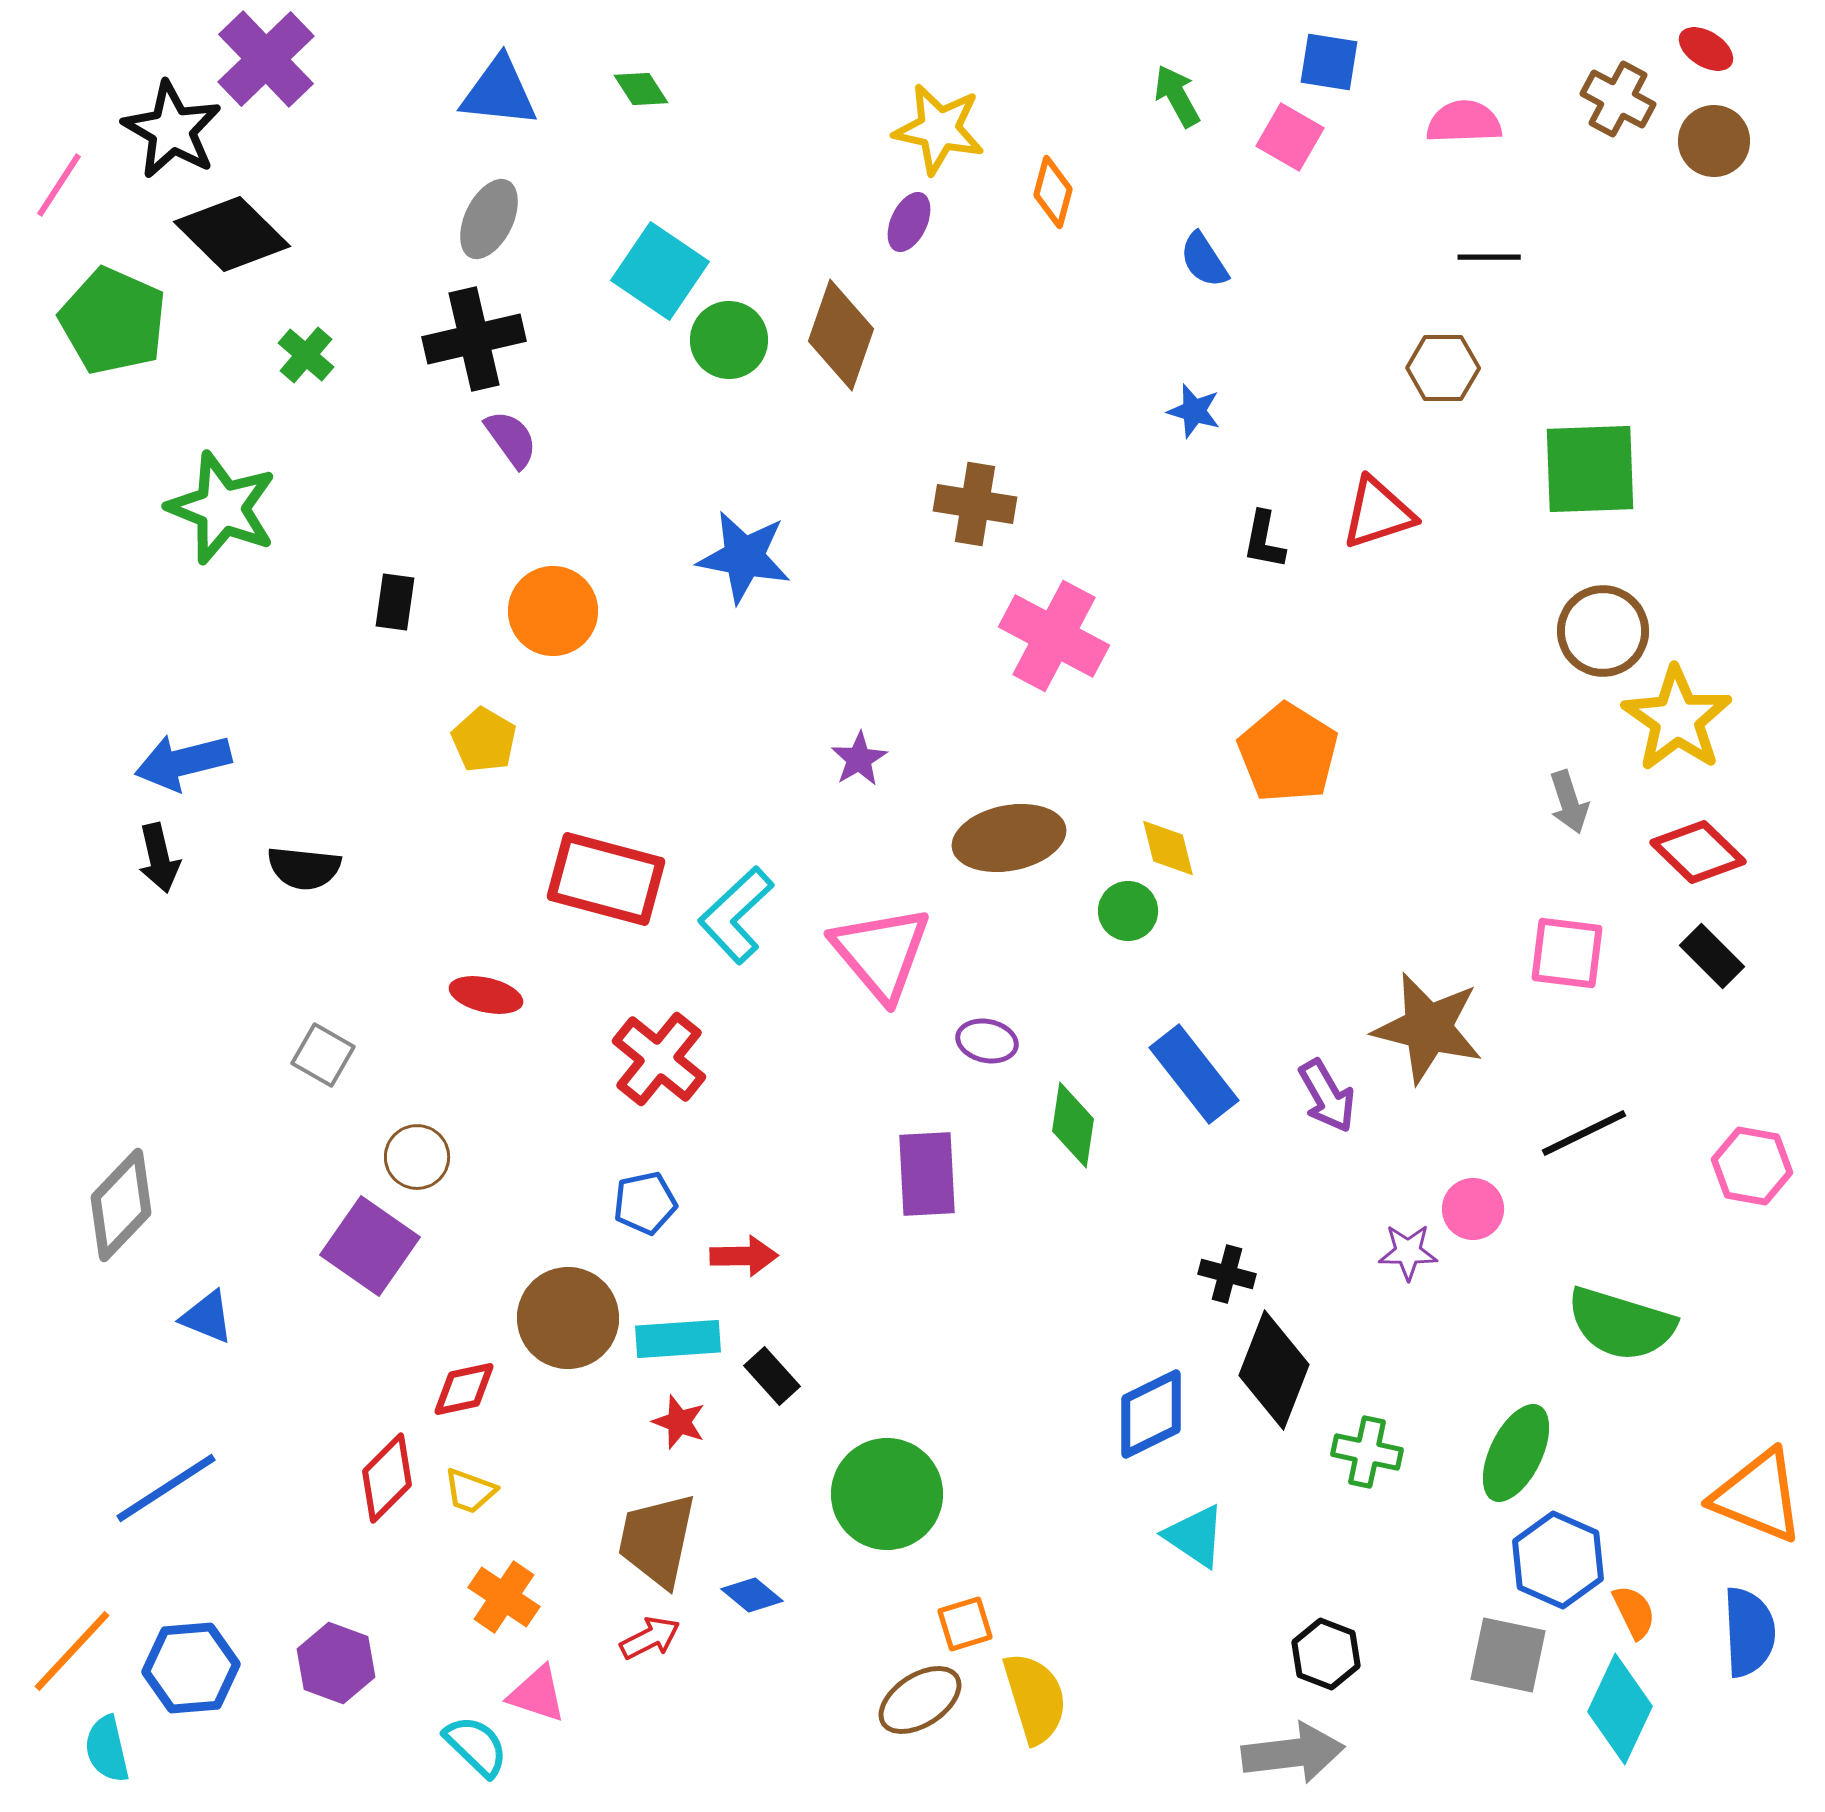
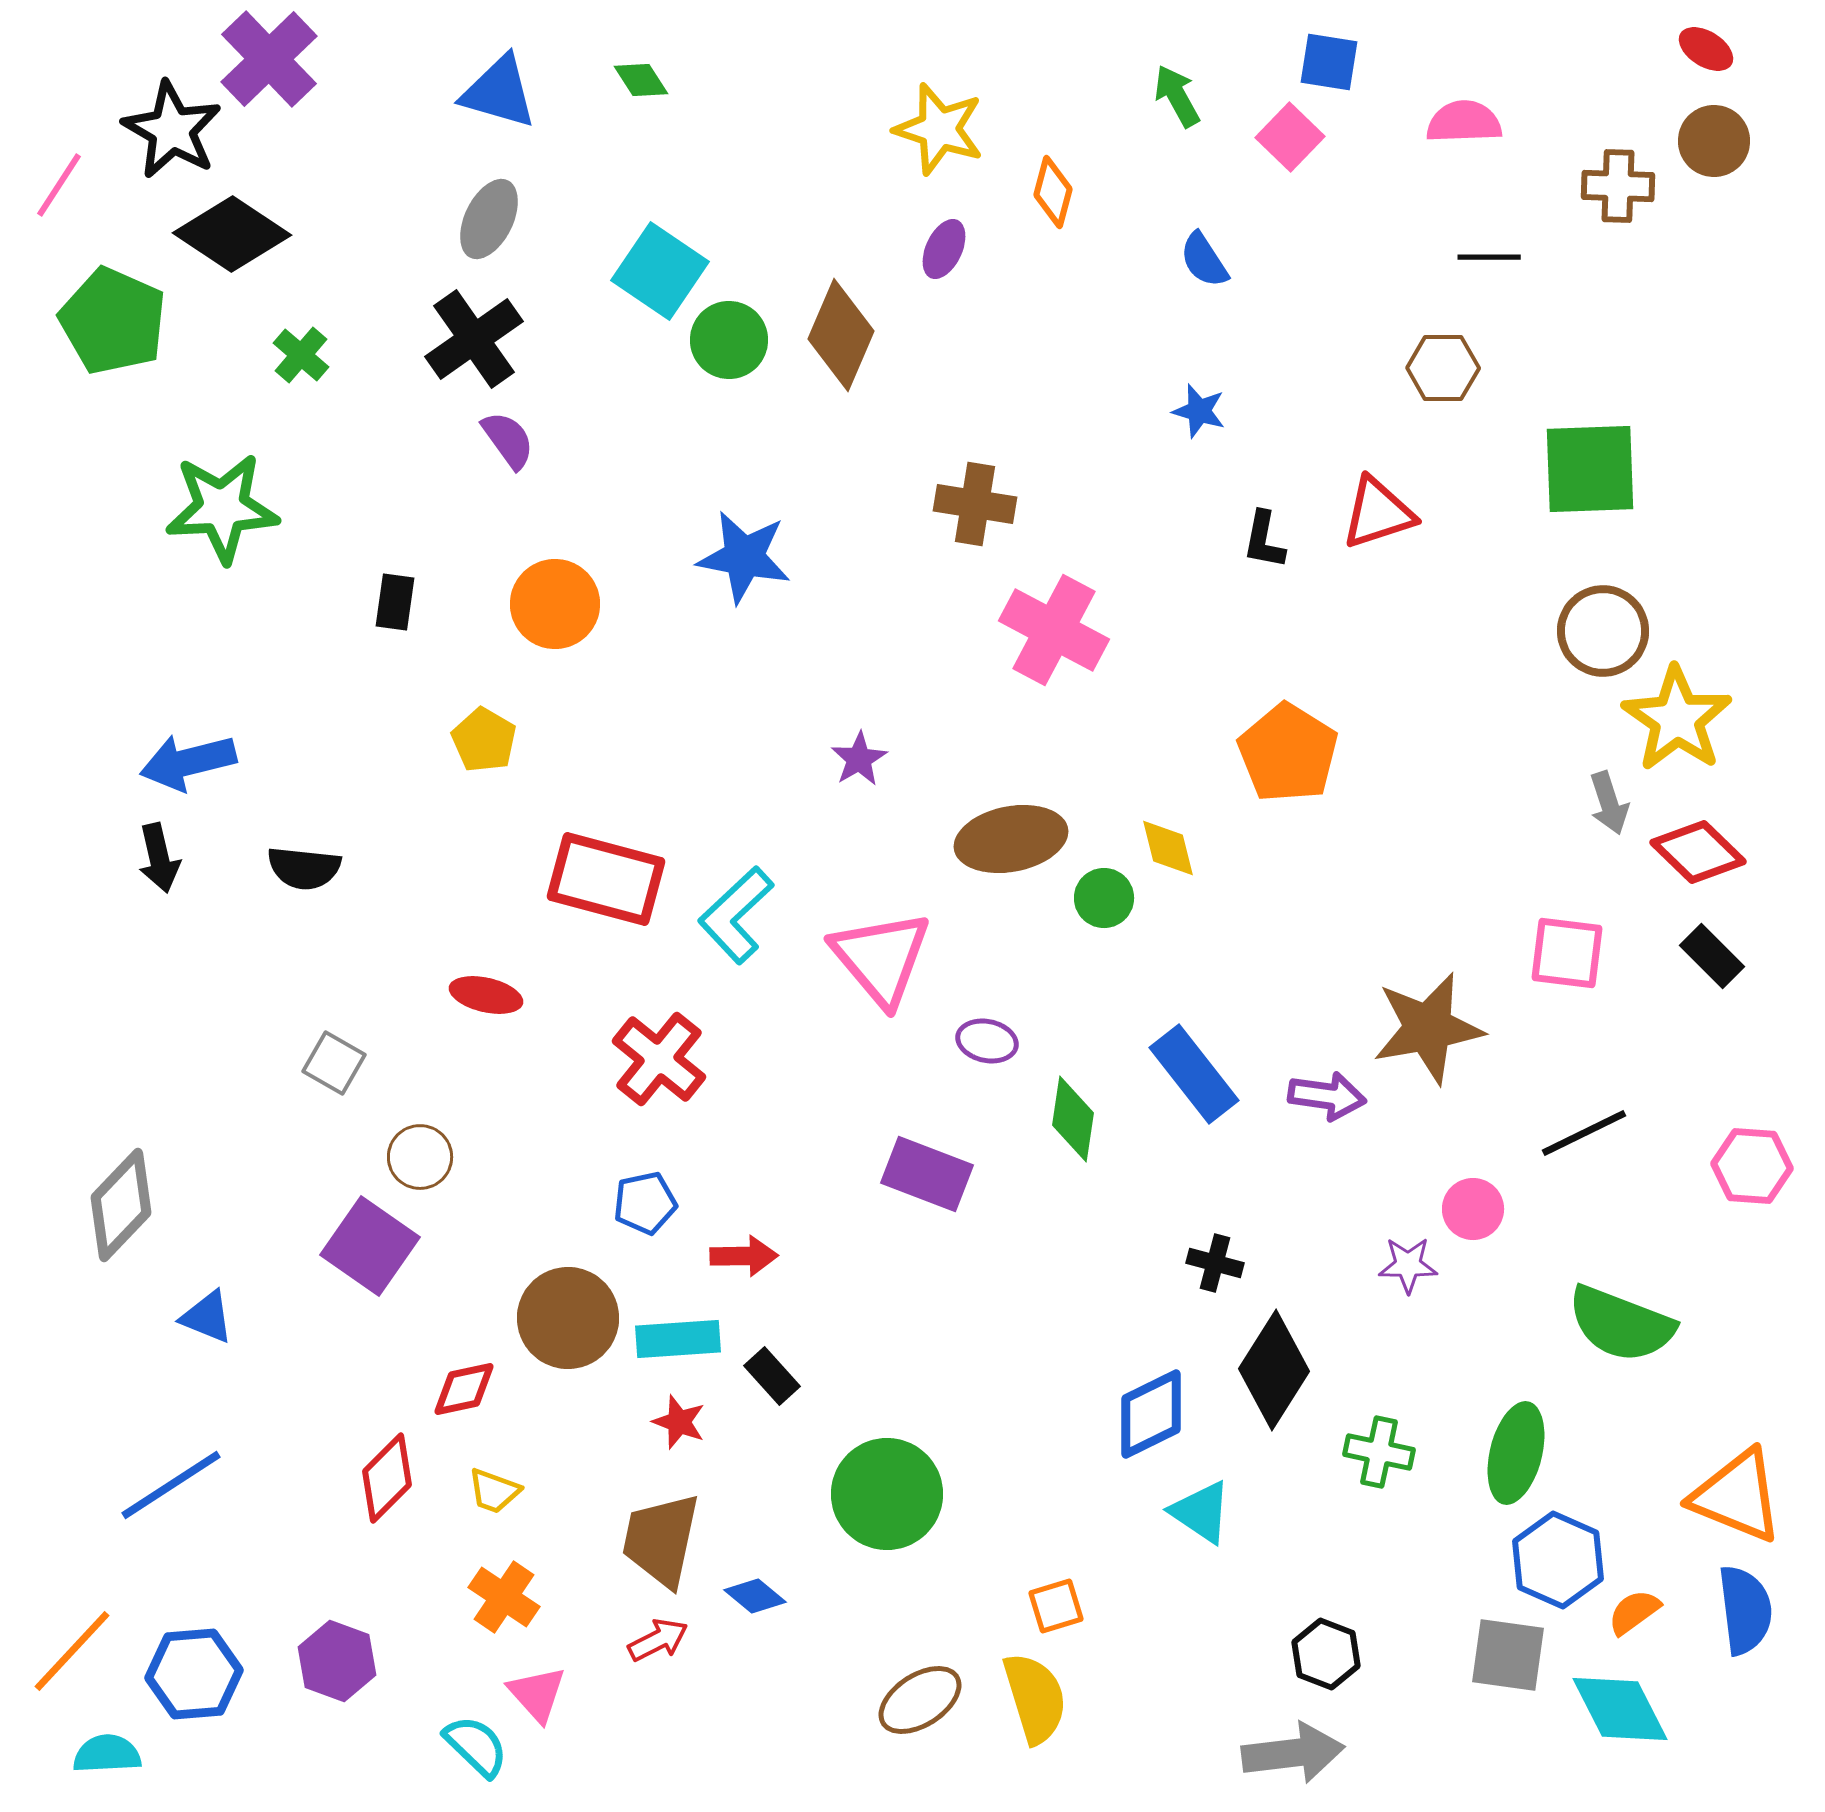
purple cross at (266, 59): moved 3 px right
green diamond at (641, 89): moved 9 px up
blue triangle at (499, 92): rotated 10 degrees clockwise
brown cross at (1618, 99): moved 87 px down; rotated 26 degrees counterclockwise
yellow star at (939, 129): rotated 6 degrees clockwise
pink square at (1290, 137): rotated 14 degrees clockwise
purple ellipse at (909, 222): moved 35 px right, 27 px down
black diamond at (232, 234): rotated 11 degrees counterclockwise
brown diamond at (841, 335): rotated 4 degrees clockwise
black cross at (474, 339): rotated 22 degrees counterclockwise
green cross at (306, 355): moved 5 px left
blue star at (1194, 411): moved 5 px right
purple semicircle at (511, 439): moved 3 px left, 1 px down
green star at (222, 508): rotated 25 degrees counterclockwise
orange circle at (553, 611): moved 2 px right, 7 px up
pink cross at (1054, 636): moved 6 px up
blue arrow at (183, 762): moved 5 px right
gray arrow at (1569, 802): moved 40 px right, 1 px down
brown ellipse at (1009, 838): moved 2 px right, 1 px down
green circle at (1128, 911): moved 24 px left, 13 px up
pink triangle at (881, 953): moved 5 px down
brown star at (1428, 1028): rotated 24 degrees counterclockwise
gray square at (323, 1055): moved 11 px right, 8 px down
purple arrow at (1327, 1096): rotated 52 degrees counterclockwise
green diamond at (1073, 1125): moved 6 px up
brown circle at (417, 1157): moved 3 px right
pink hexagon at (1752, 1166): rotated 6 degrees counterclockwise
purple rectangle at (927, 1174): rotated 66 degrees counterclockwise
purple star at (1408, 1252): moved 13 px down
black cross at (1227, 1274): moved 12 px left, 11 px up
green semicircle at (1621, 1324): rotated 4 degrees clockwise
black diamond at (1274, 1370): rotated 11 degrees clockwise
green cross at (1367, 1452): moved 12 px right
green ellipse at (1516, 1453): rotated 12 degrees counterclockwise
blue line at (166, 1488): moved 5 px right, 3 px up
yellow trapezoid at (470, 1491): moved 24 px right
orange triangle at (1758, 1496): moved 21 px left
cyan triangle at (1195, 1536): moved 6 px right, 24 px up
brown trapezoid at (657, 1540): moved 4 px right
blue diamond at (752, 1595): moved 3 px right, 1 px down
orange semicircle at (1634, 1612): rotated 100 degrees counterclockwise
orange square at (965, 1624): moved 91 px right, 18 px up
blue semicircle at (1749, 1632): moved 4 px left, 22 px up; rotated 4 degrees counterclockwise
red arrow at (650, 1638): moved 8 px right, 2 px down
gray square at (1508, 1655): rotated 4 degrees counterclockwise
purple hexagon at (336, 1663): moved 1 px right, 2 px up
blue hexagon at (191, 1668): moved 3 px right, 6 px down
pink triangle at (537, 1694): rotated 30 degrees clockwise
cyan diamond at (1620, 1709): rotated 52 degrees counterclockwise
cyan semicircle at (107, 1749): moved 5 px down; rotated 100 degrees clockwise
